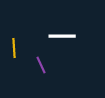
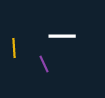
purple line: moved 3 px right, 1 px up
